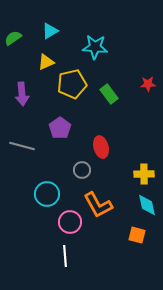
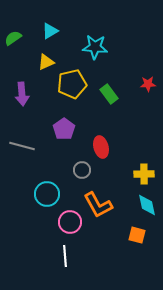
purple pentagon: moved 4 px right, 1 px down
